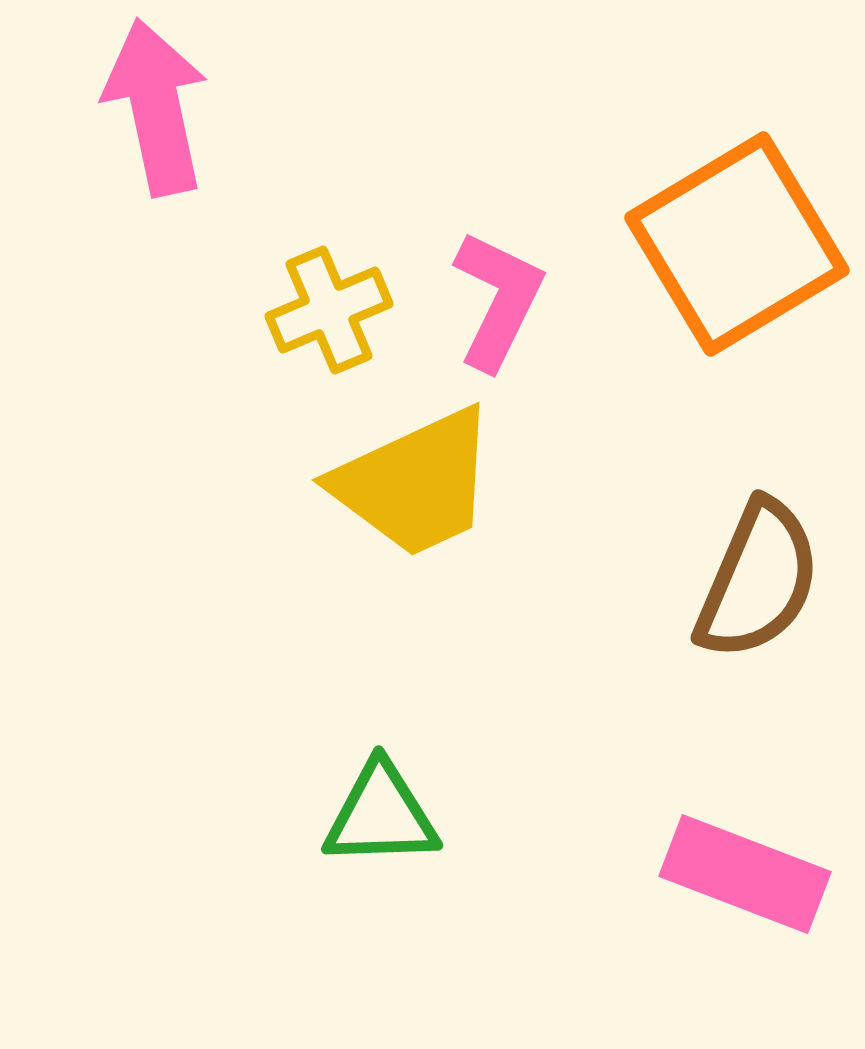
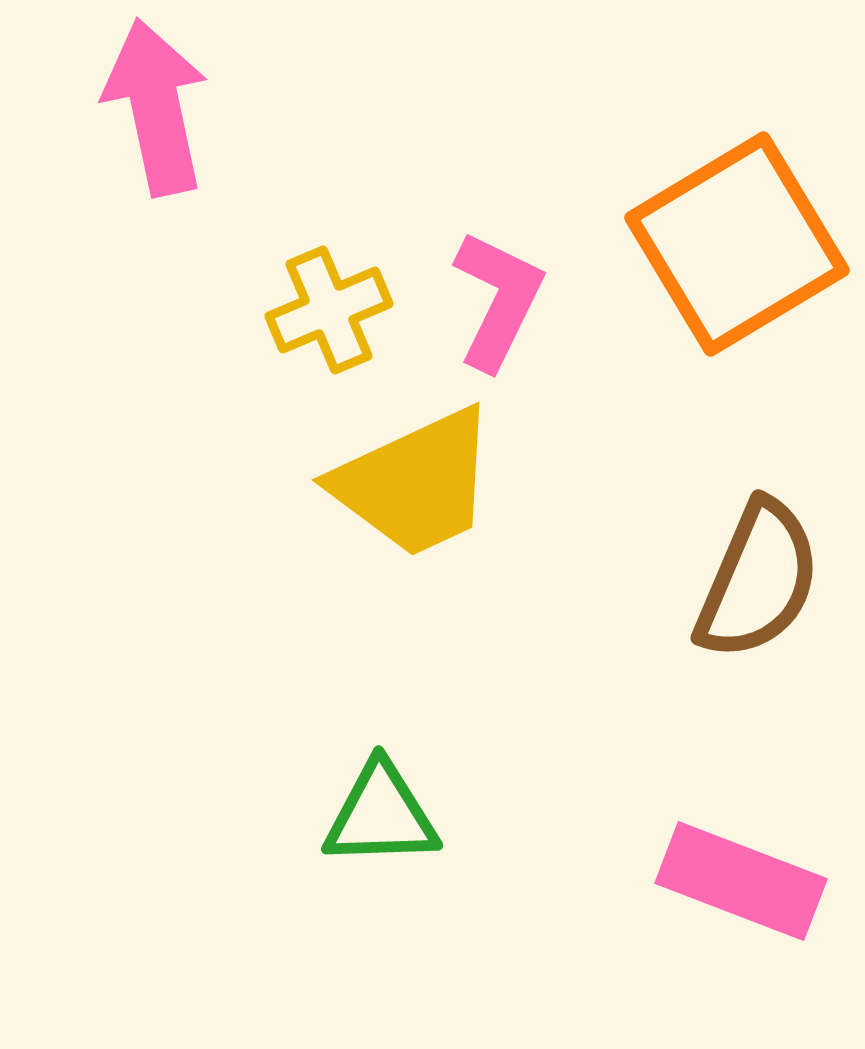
pink rectangle: moved 4 px left, 7 px down
